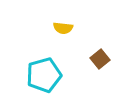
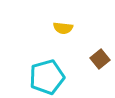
cyan pentagon: moved 3 px right, 2 px down
